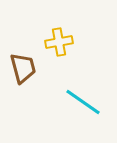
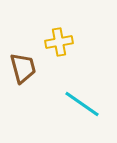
cyan line: moved 1 px left, 2 px down
